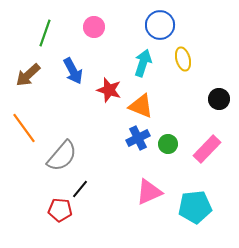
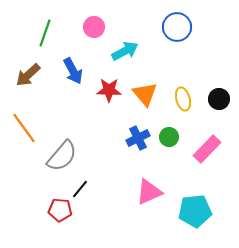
blue circle: moved 17 px right, 2 px down
yellow ellipse: moved 40 px down
cyan arrow: moved 18 px left, 12 px up; rotated 44 degrees clockwise
red star: rotated 15 degrees counterclockwise
orange triangle: moved 4 px right, 12 px up; rotated 28 degrees clockwise
green circle: moved 1 px right, 7 px up
cyan pentagon: moved 4 px down
